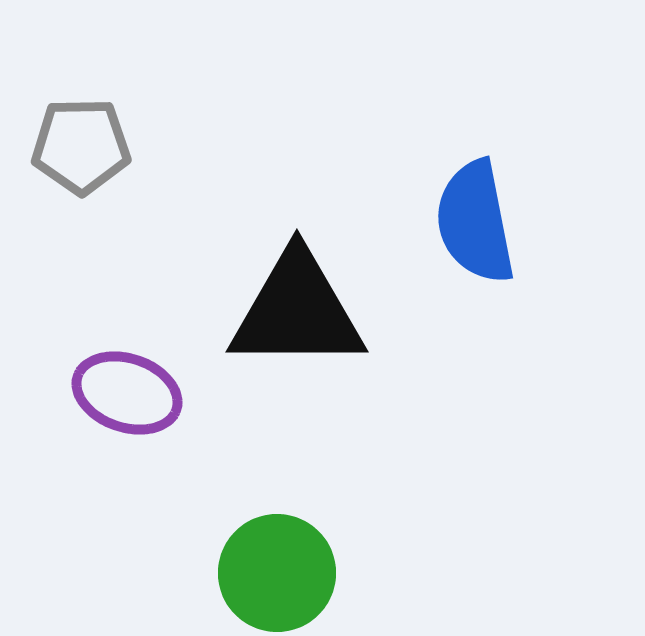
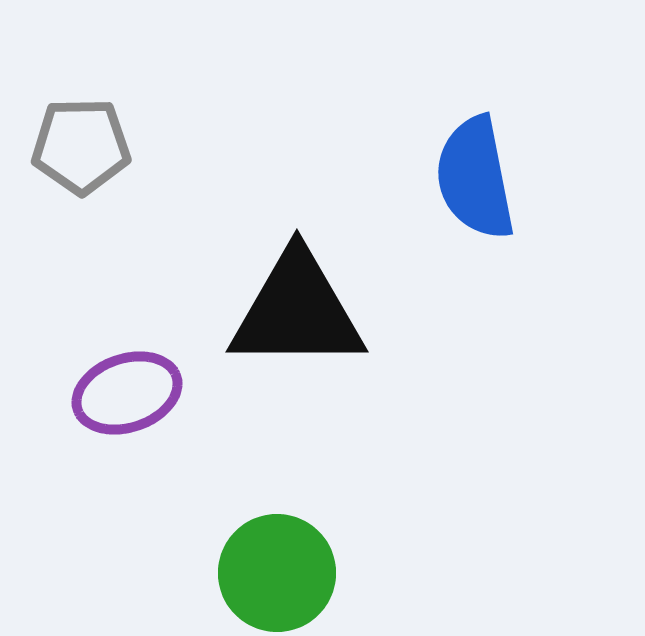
blue semicircle: moved 44 px up
purple ellipse: rotated 38 degrees counterclockwise
